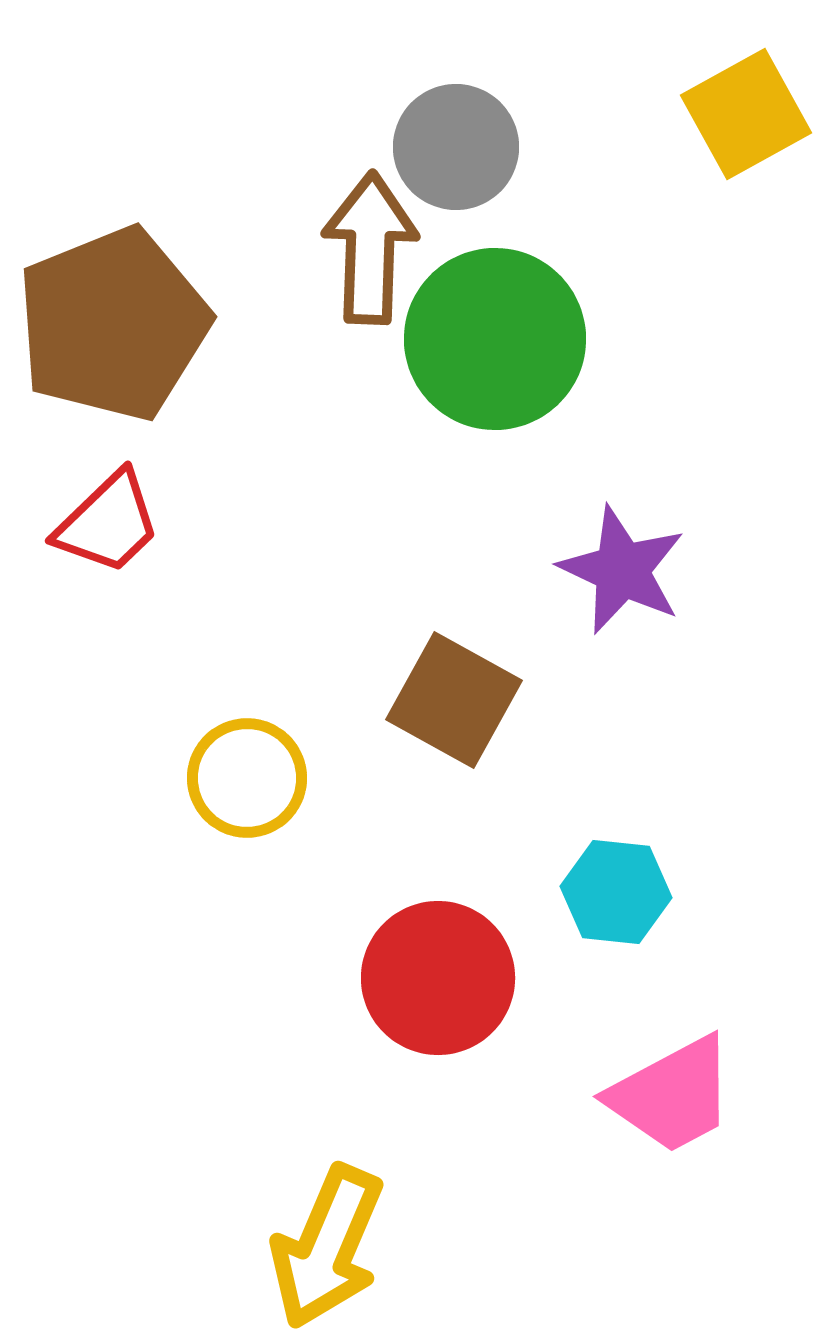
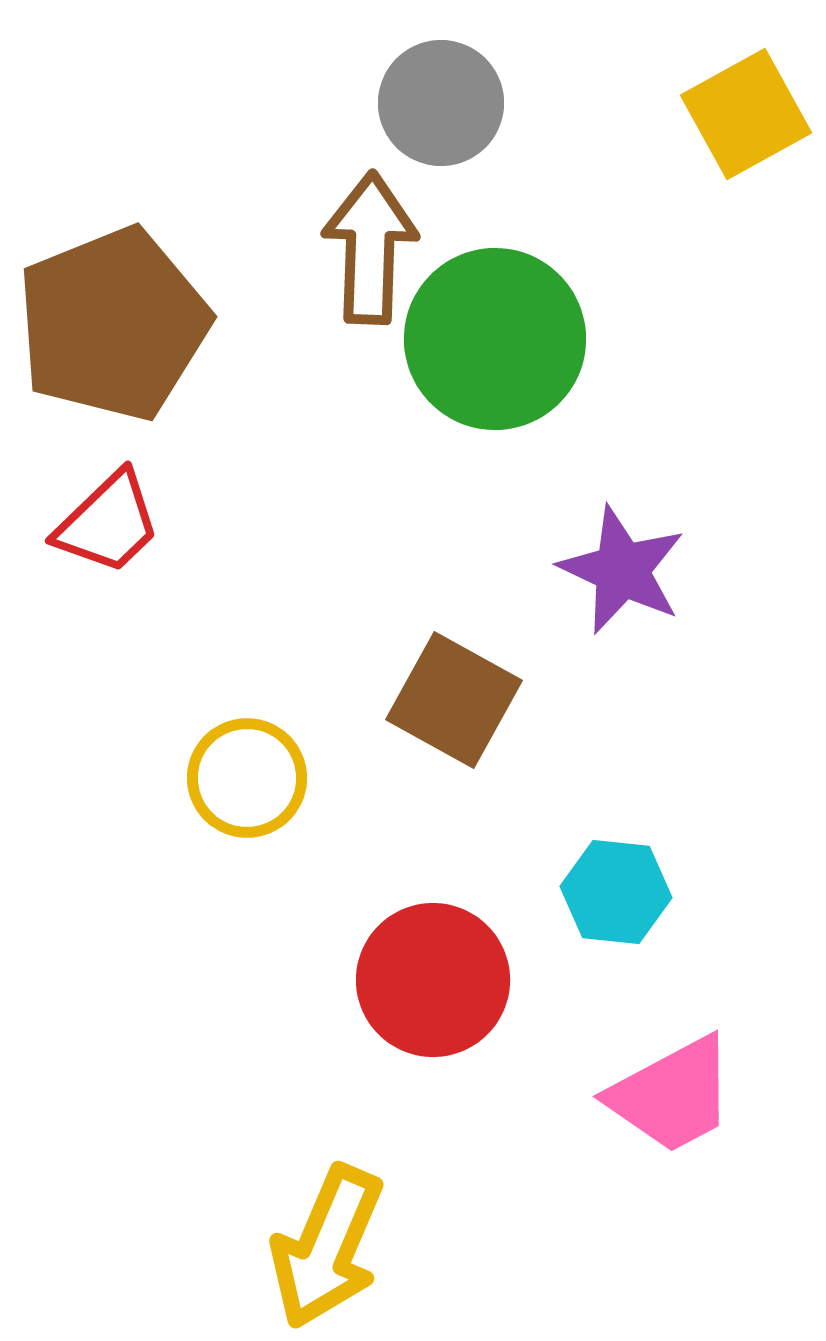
gray circle: moved 15 px left, 44 px up
red circle: moved 5 px left, 2 px down
